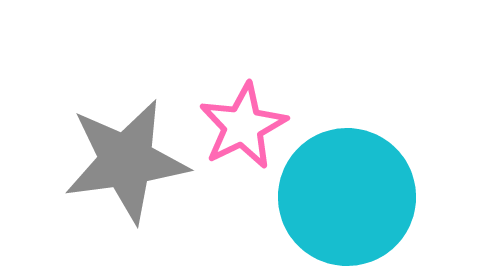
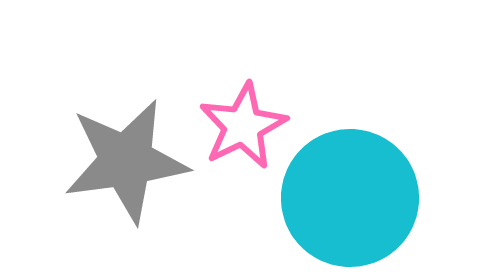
cyan circle: moved 3 px right, 1 px down
